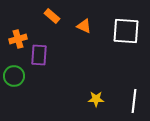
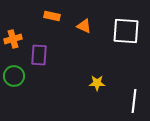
orange rectangle: rotated 28 degrees counterclockwise
orange cross: moved 5 px left
yellow star: moved 1 px right, 16 px up
